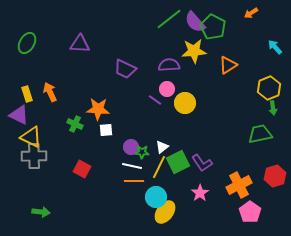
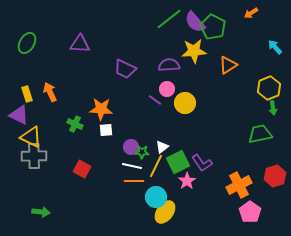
orange star at (98, 109): moved 3 px right
yellow line at (159, 167): moved 3 px left, 1 px up
pink star at (200, 193): moved 13 px left, 12 px up
